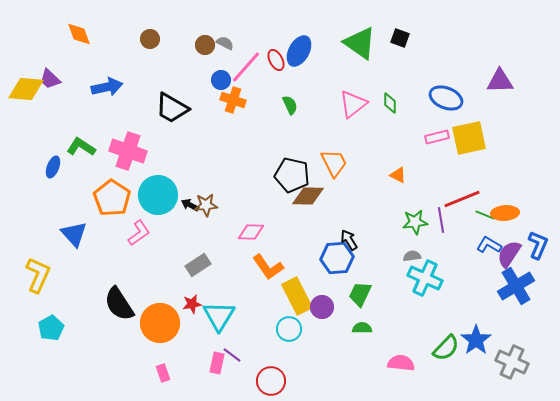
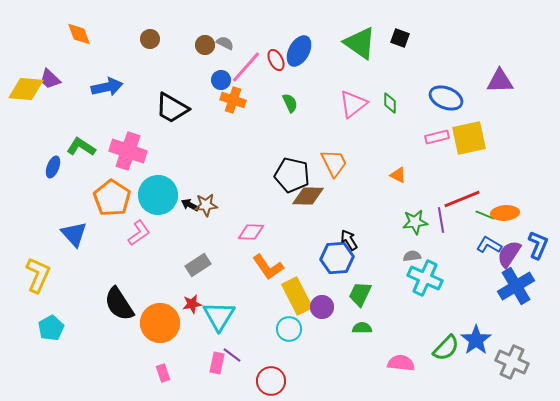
green semicircle at (290, 105): moved 2 px up
